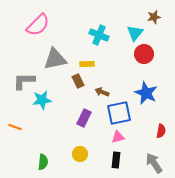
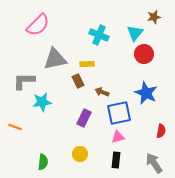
cyan star: moved 2 px down
